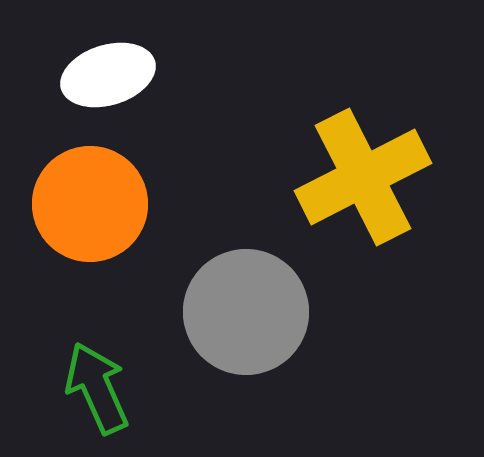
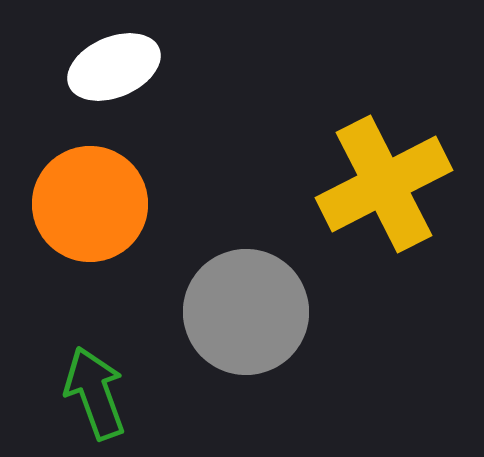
white ellipse: moved 6 px right, 8 px up; rotated 6 degrees counterclockwise
yellow cross: moved 21 px right, 7 px down
green arrow: moved 2 px left, 5 px down; rotated 4 degrees clockwise
